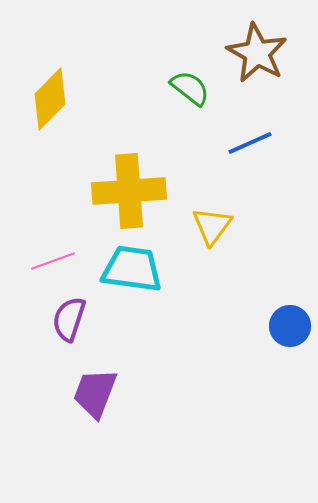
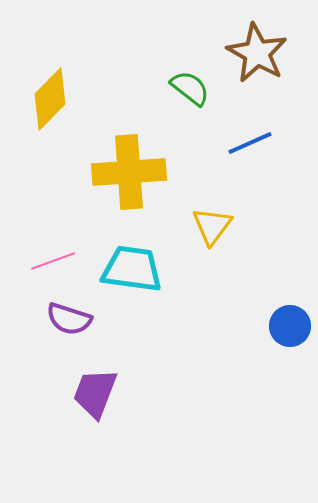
yellow cross: moved 19 px up
purple semicircle: rotated 90 degrees counterclockwise
